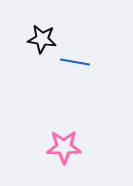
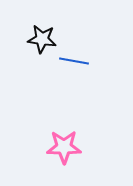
blue line: moved 1 px left, 1 px up
